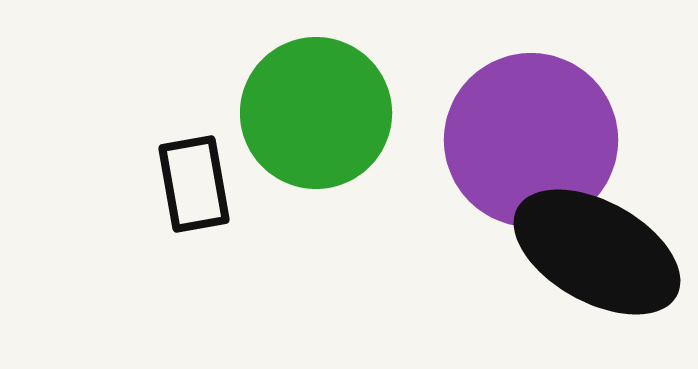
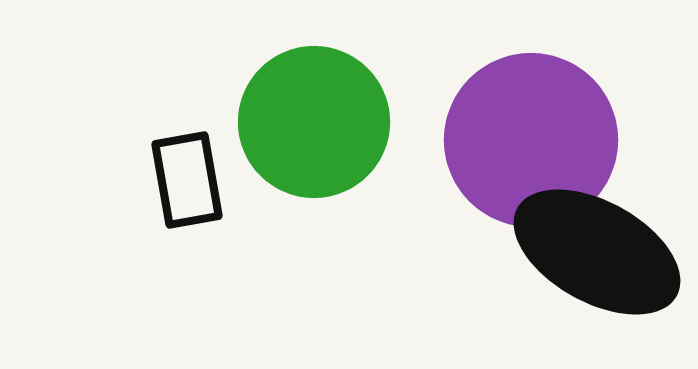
green circle: moved 2 px left, 9 px down
black rectangle: moved 7 px left, 4 px up
